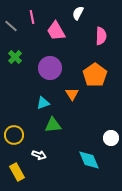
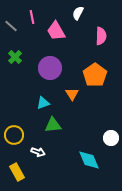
white arrow: moved 1 px left, 3 px up
